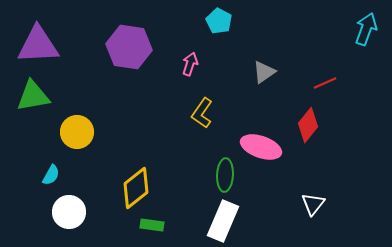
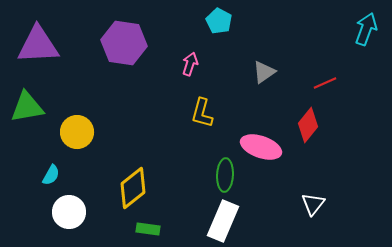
purple hexagon: moved 5 px left, 4 px up
green triangle: moved 6 px left, 11 px down
yellow L-shape: rotated 20 degrees counterclockwise
yellow diamond: moved 3 px left
green rectangle: moved 4 px left, 4 px down
